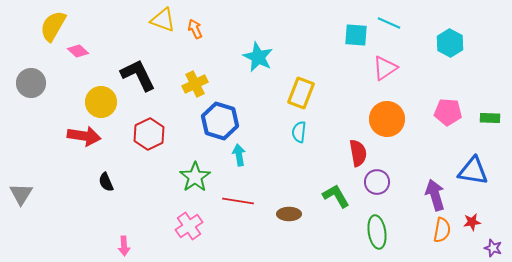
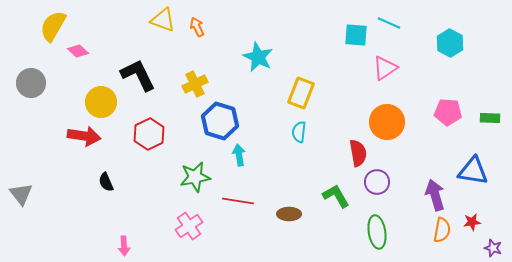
orange arrow: moved 2 px right, 2 px up
orange circle: moved 3 px down
green star: rotated 24 degrees clockwise
gray triangle: rotated 10 degrees counterclockwise
